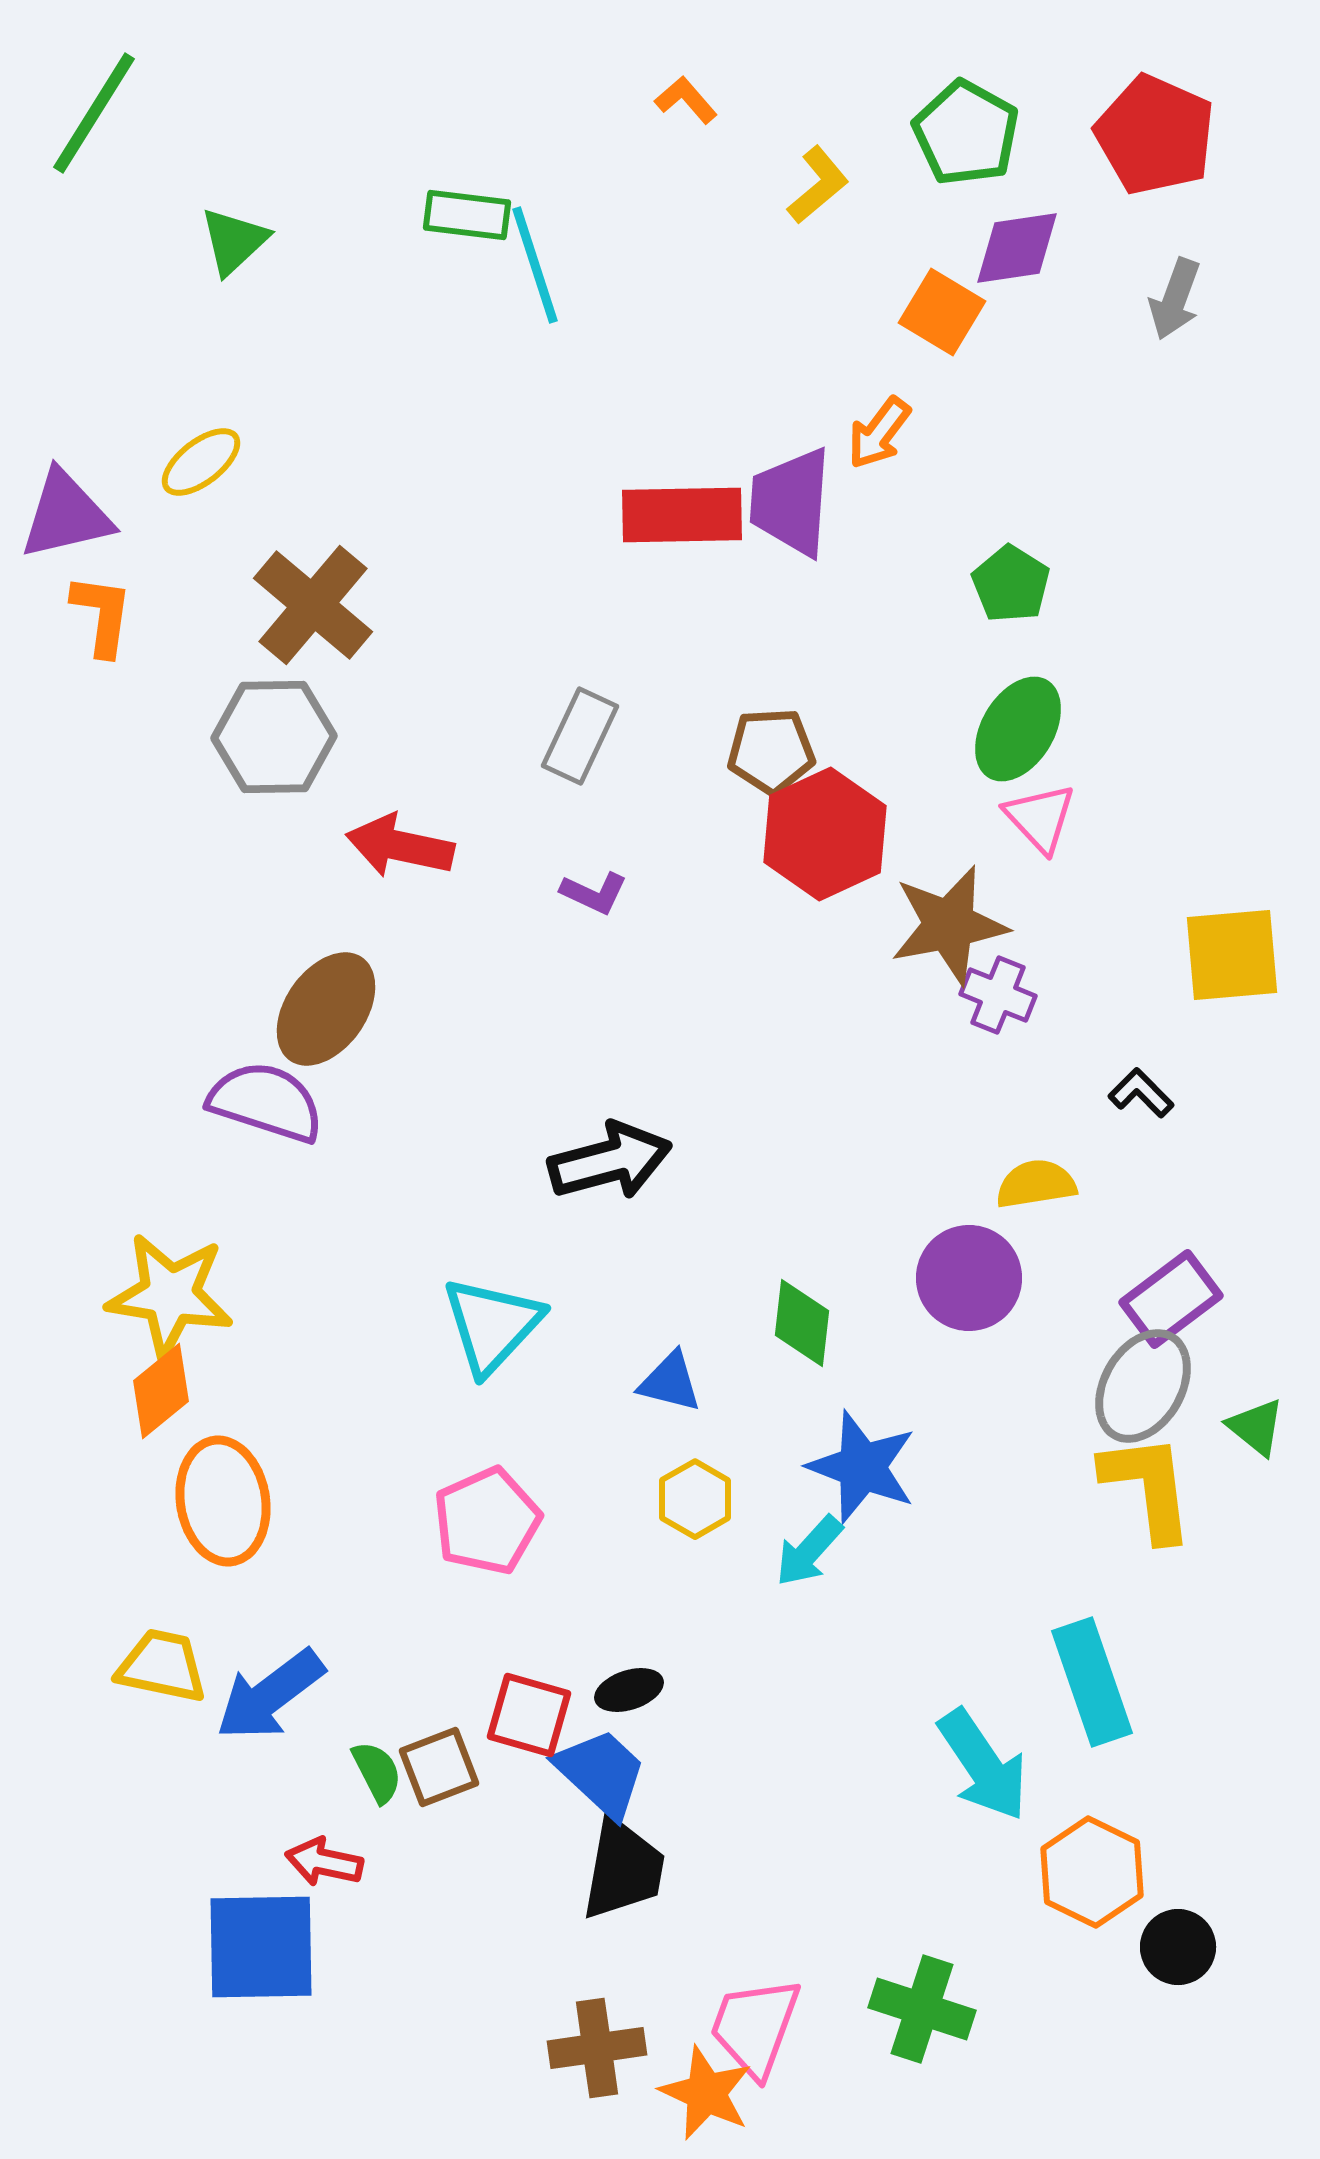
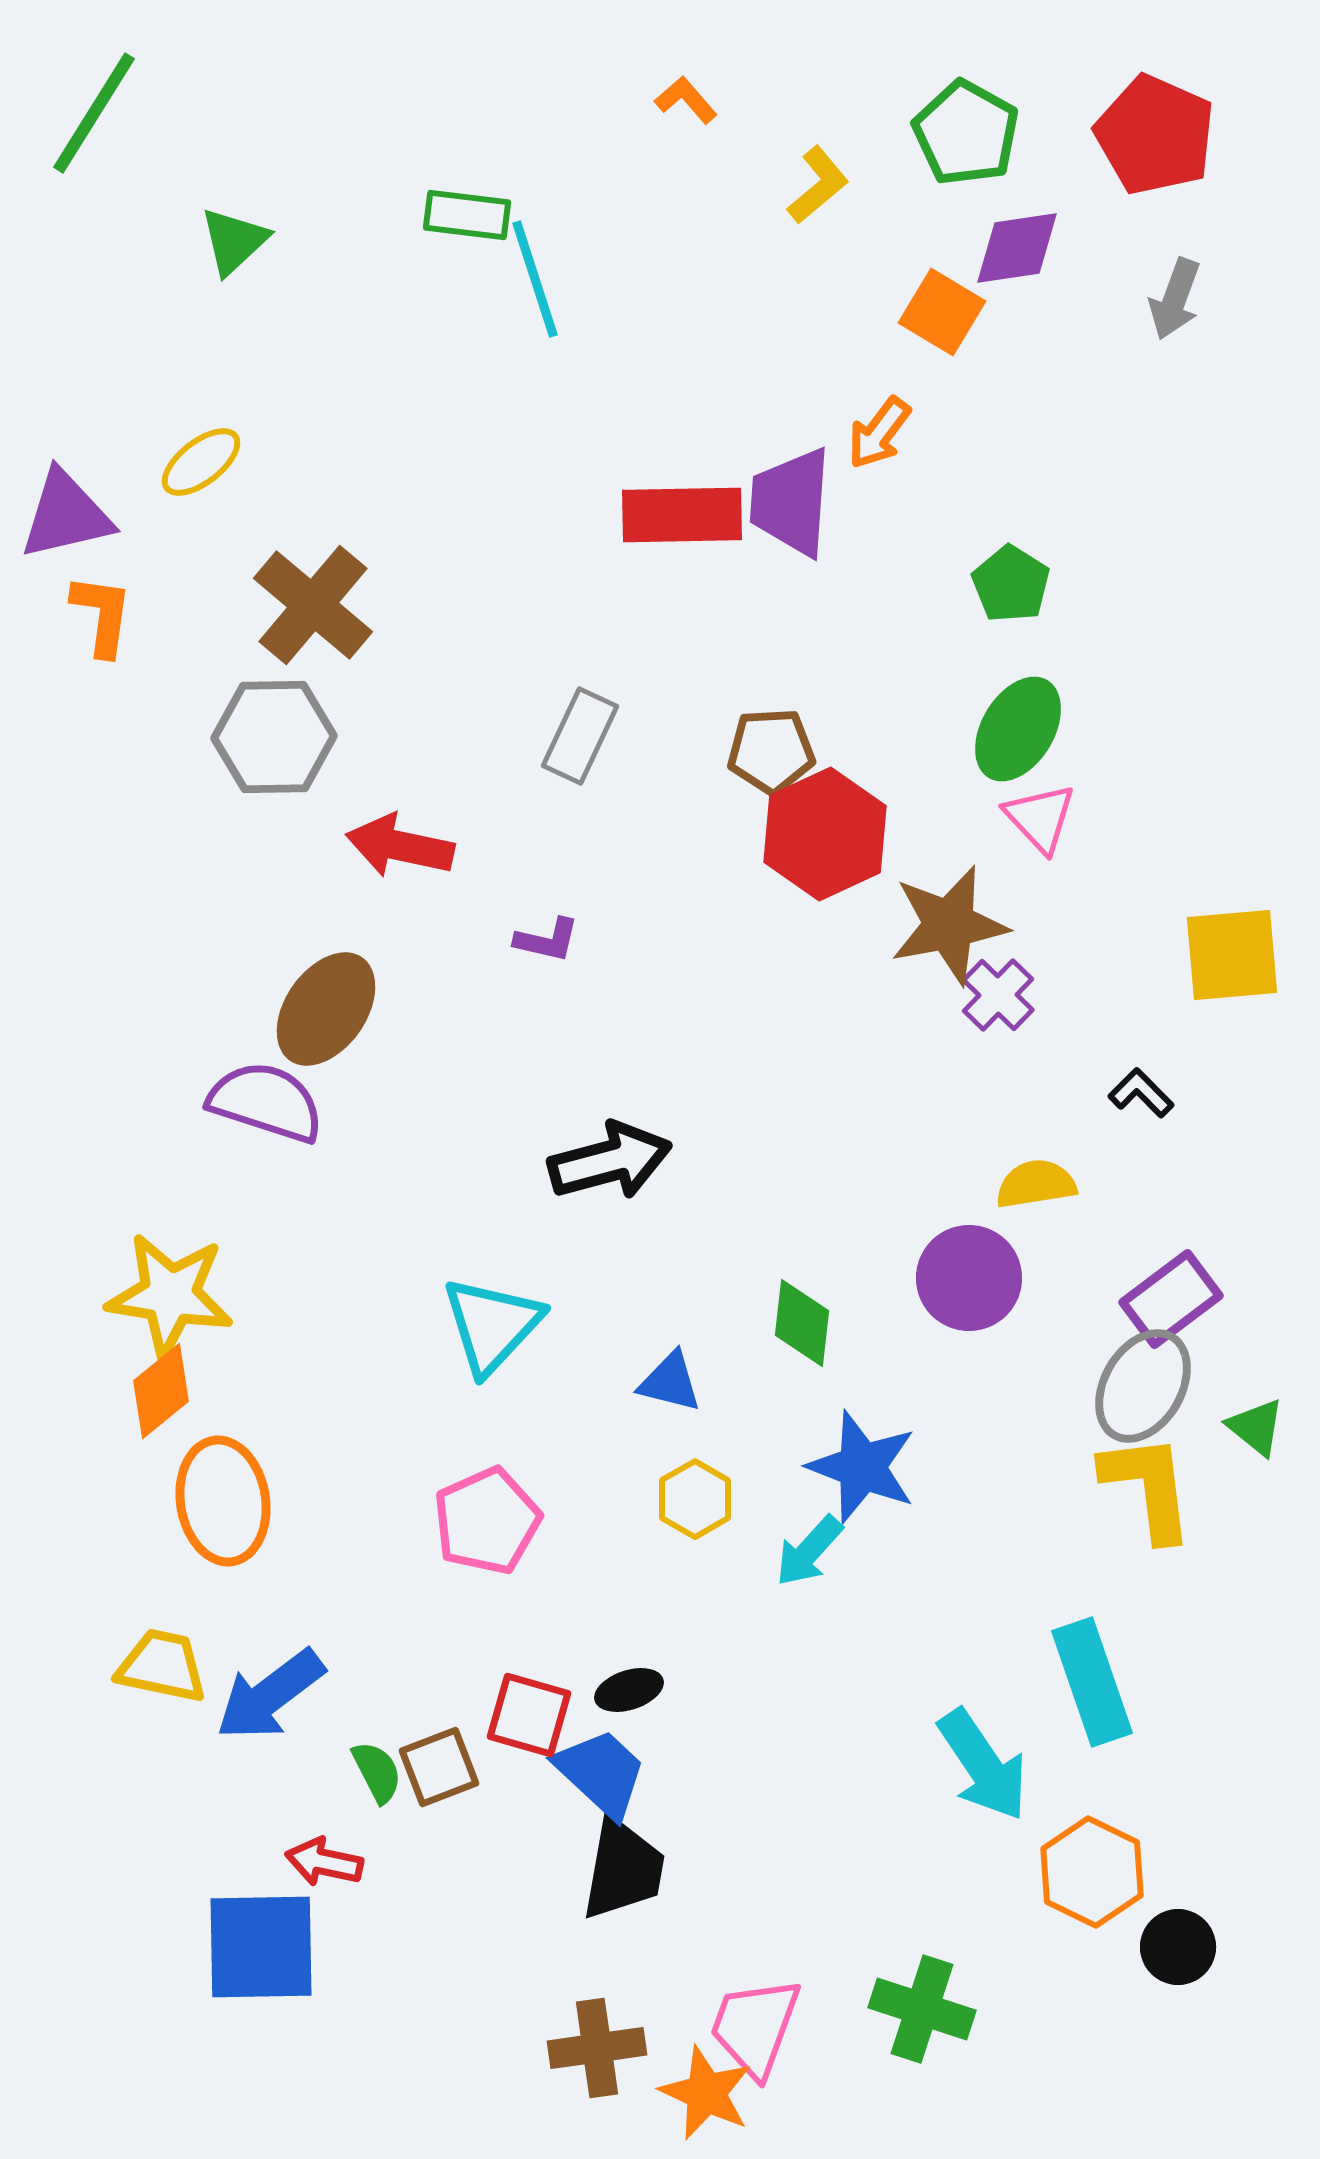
cyan line at (535, 265): moved 14 px down
purple L-shape at (594, 893): moved 47 px left, 47 px down; rotated 12 degrees counterclockwise
purple cross at (998, 995): rotated 22 degrees clockwise
